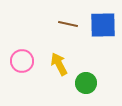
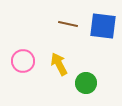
blue square: moved 1 px down; rotated 8 degrees clockwise
pink circle: moved 1 px right
